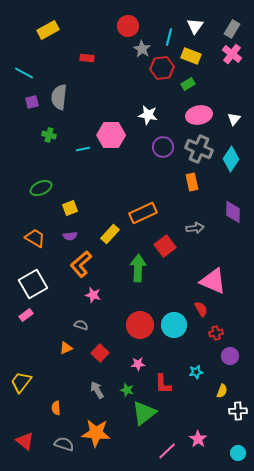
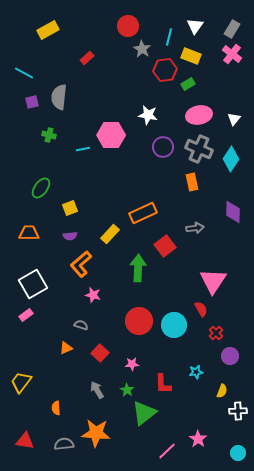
red rectangle at (87, 58): rotated 48 degrees counterclockwise
red hexagon at (162, 68): moved 3 px right, 2 px down
green ellipse at (41, 188): rotated 30 degrees counterclockwise
orange trapezoid at (35, 238): moved 6 px left, 5 px up; rotated 30 degrees counterclockwise
pink triangle at (213, 281): rotated 40 degrees clockwise
red circle at (140, 325): moved 1 px left, 4 px up
red cross at (216, 333): rotated 32 degrees counterclockwise
pink star at (138, 364): moved 6 px left
green star at (127, 390): rotated 16 degrees clockwise
red triangle at (25, 441): rotated 30 degrees counterclockwise
gray semicircle at (64, 444): rotated 24 degrees counterclockwise
